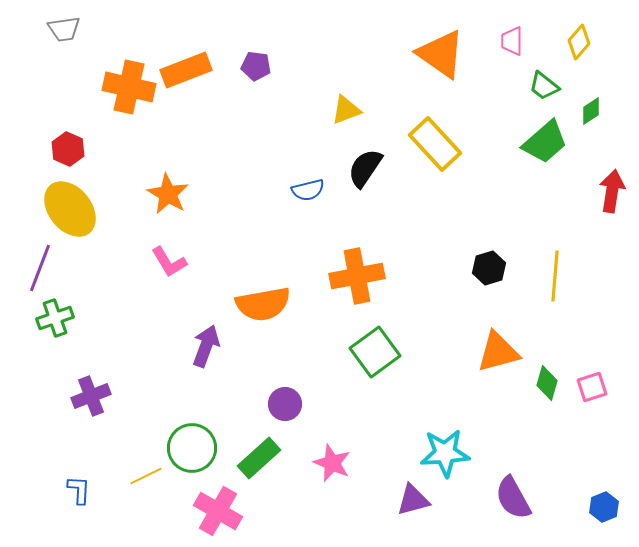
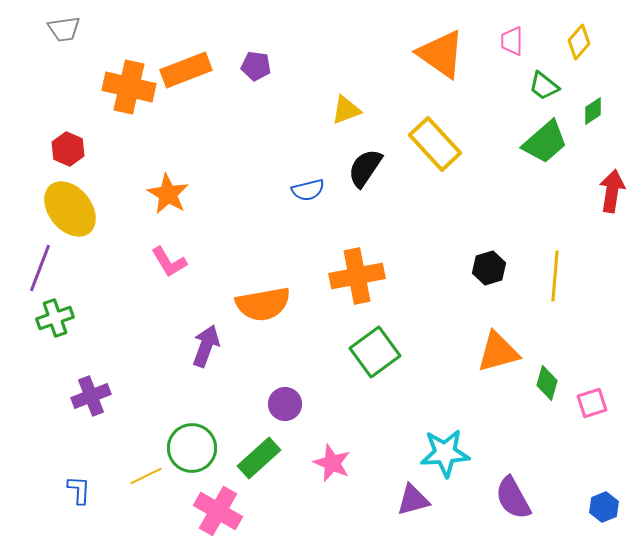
green diamond at (591, 111): moved 2 px right
pink square at (592, 387): moved 16 px down
